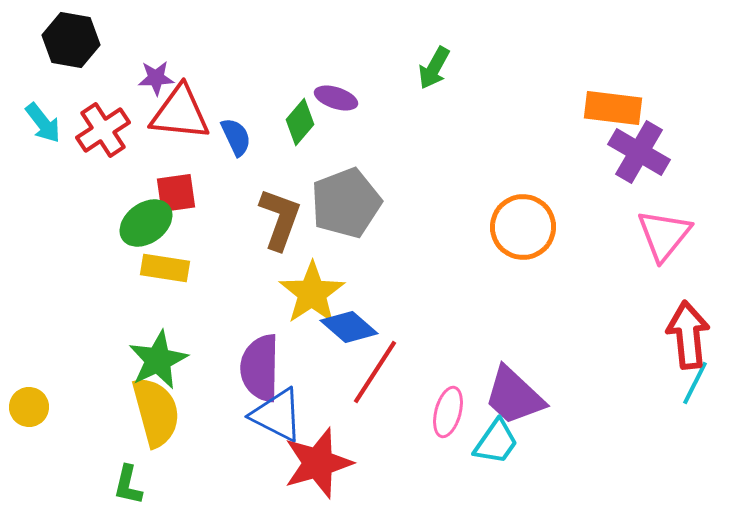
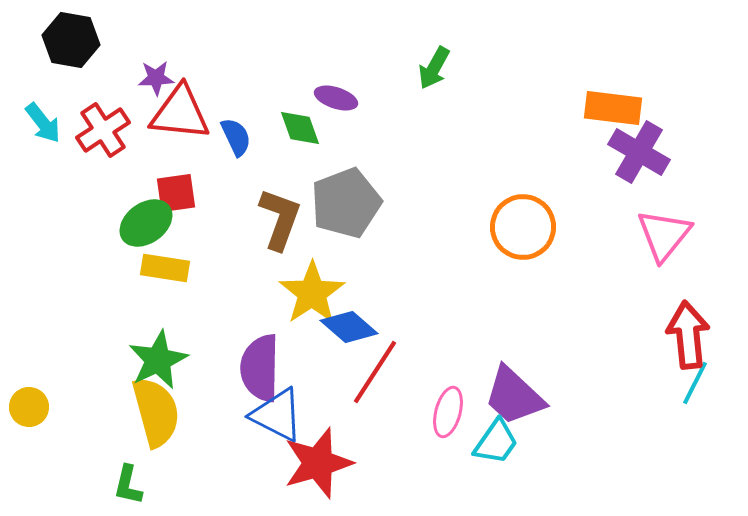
green diamond: moved 6 px down; rotated 60 degrees counterclockwise
